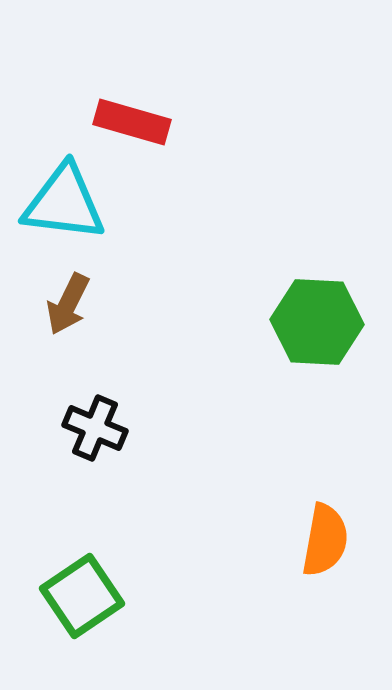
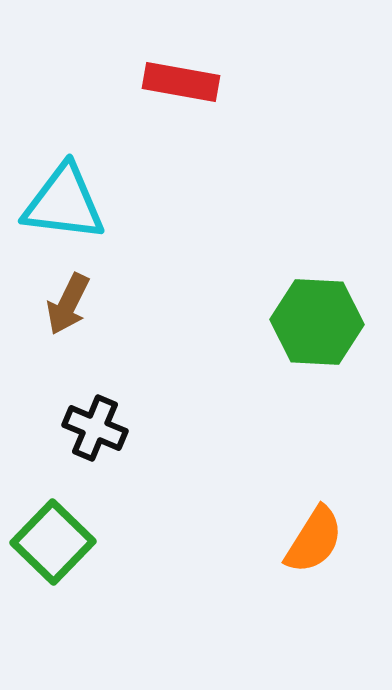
red rectangle: moved 49 px right, 40 px up; rotated 6 degrees counterclockwise
orange semicircle: moved 11 px left; rotated 22 degrees clockwise
green square: moved 29 px left, 54 px up; rotated 12 degrees counterclockwise
